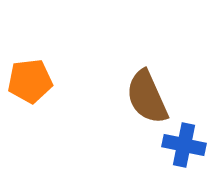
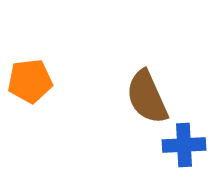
blue cross: rotated 15 degrees counterclockwise
